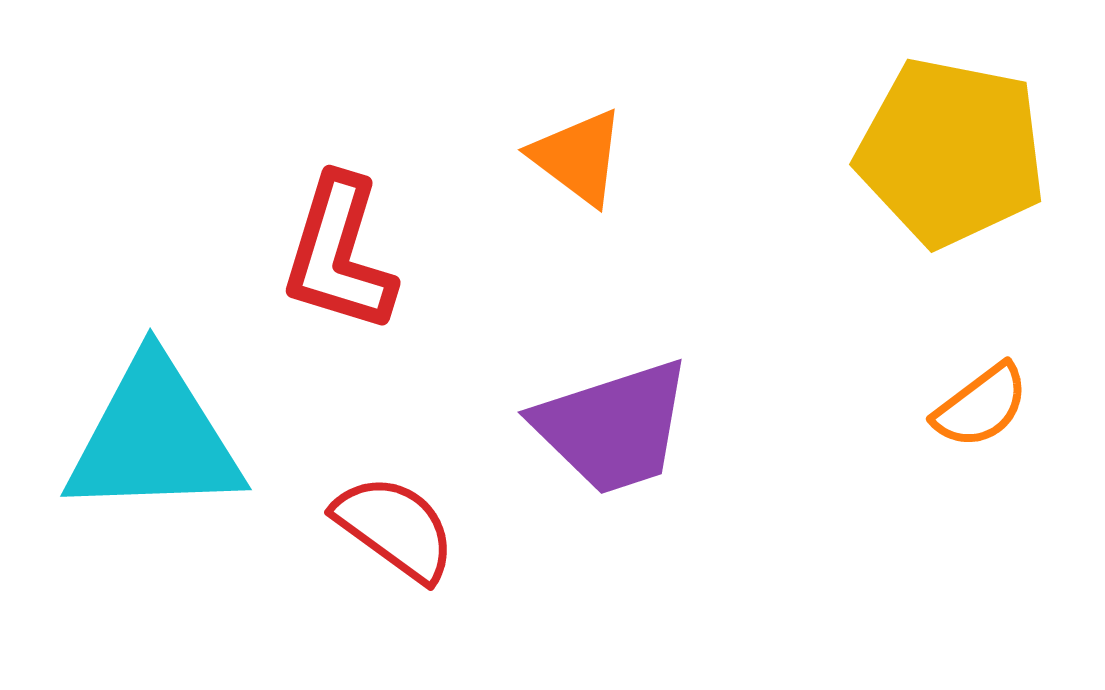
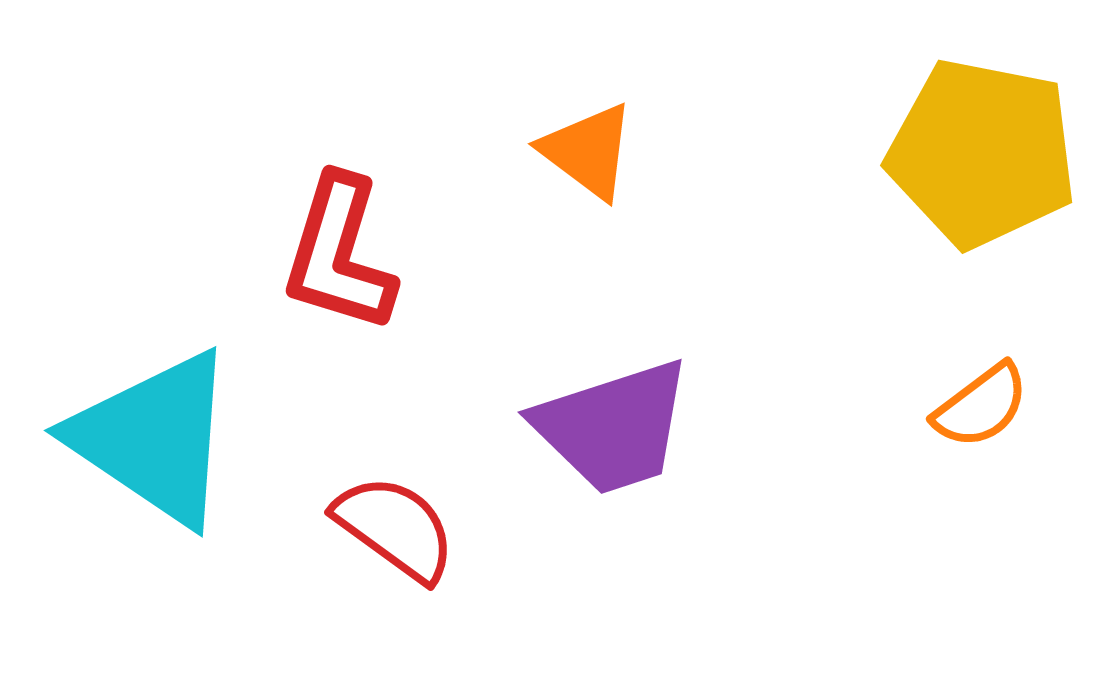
yellow pentagon: moved 31 px right, 1 px down
orange triangle: moved 10 px right, 6 px up
cyan triangle: rotated 36 degrees clockwise
